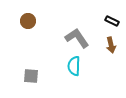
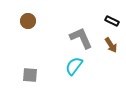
gray L-shape: moved 4 px right; rotated 10 degrees clockwise
brown arrow: rotated 21 degrees counterclockwise
cyan semicircle: rotated 36 degrees clockwise
gray square: moved 1 px left, 1 px up
